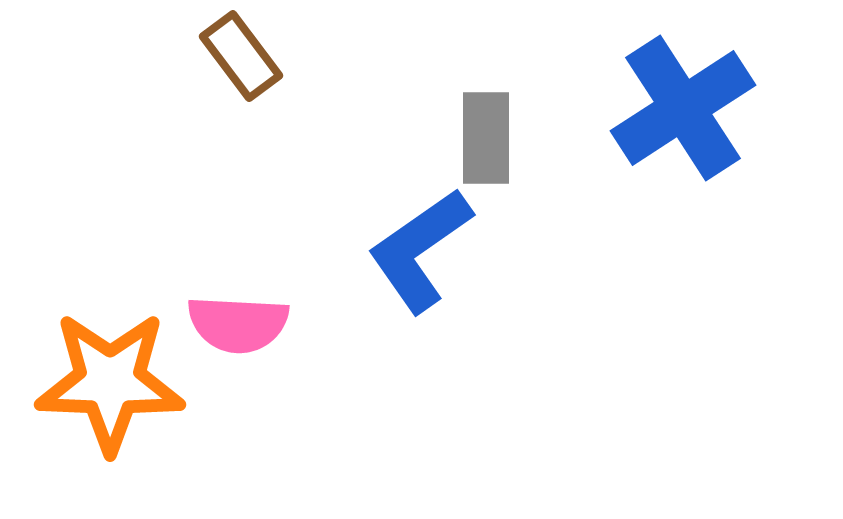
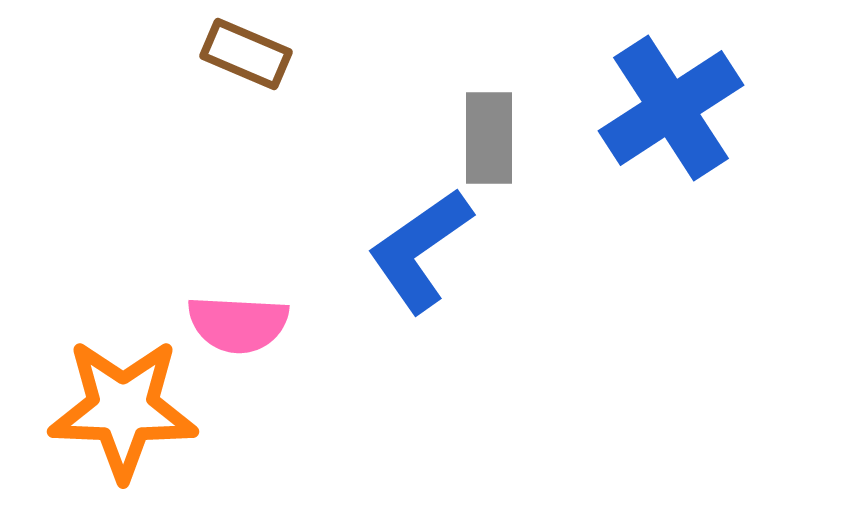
brown rectangle: moved 5 px right, 2 px up; rotated 30 degrees counterclockwise
blue cross: moved 12 px left
gray rectangle: moved 3 px right
orange star: moved 13 px right, 27 px down
